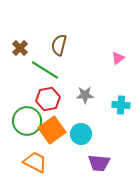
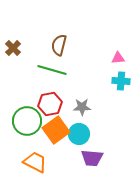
brown cross: moved 7 px left
pink triangle: rotated 32 degrees clockwise
green line: moved 7 px right; rotated 16 degrees counterclockwise
gray star: moved 3 px left, 12 px down
red hexagon: moved 2 px right, 5 px down
cyan cross: moved 24 px up
orange square: moved 4 px right
cyan circle: moved 2 px left
purple trapezoid: moved 7 px left, 5 px up
